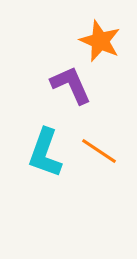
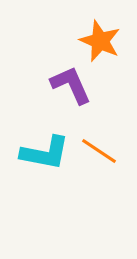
cyan L-shape: rotated 99 degrees counterclockwise
